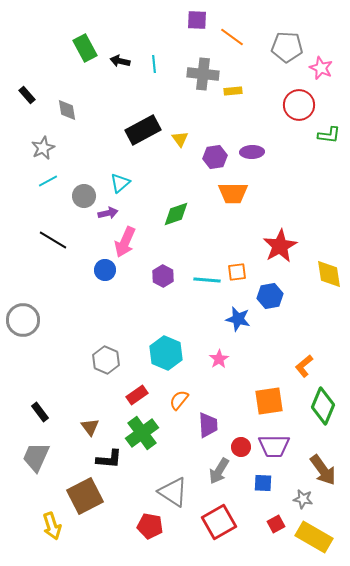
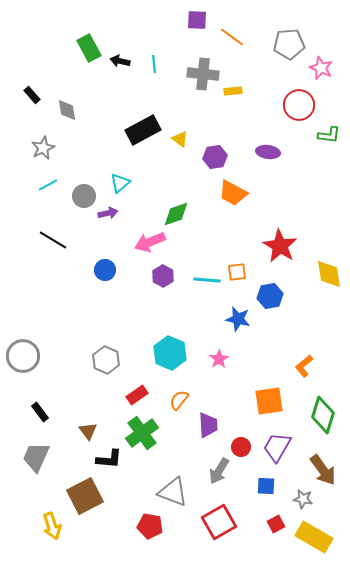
gray pentagon at (287, 47): moved 2 px right, 3 px up; rotated 8 degrees counterclockwise
green rectangle at (85, 48): moved 4 px right
black rectangle at (27, 95): moved 5 px right
yellow triangle at (180, 139): rotated 18 degrees counterclockwise
purple ellipse at (252, 152): moved 16 px right; rotated 10 degrees clockwise
cyan line at (48, 181): moved 4 px down
orange trapezoid at (233, 193): rotated 28 degrees clockwise
pink arrow at (125, 242): moved 25 px right; rotated 44 degrees clockwise
red star at (280, 246): rotated 12 degrees counterclockwise
gray circle at (23, 320): moved 36 px down
cyan hexagon at (166, 353): moved 4 px right
green diamond at (323, 406): moved 9 px down; rotated 6 degrees counterclockwise
brown triangle at (90, 427): moved 2 px left, 4 px down
purple trapezoid at (274, 446): moved 3 px right, 1 px down; rotated 120 degrees clockwise
blue square at (263, 483): moved 3 px right, 3 px down
gray triangle at (173, 492): rotated 12 degrees counterclockwise
